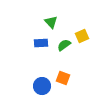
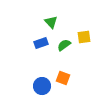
yellow square: moved 2 px right, 1 px down; rotated 16 degrees clockwise
blue rectangle: rotated 16 degrees counterclockwise
